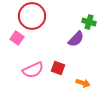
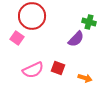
orange arrow: moved 2 px right, 5 px up
